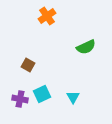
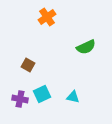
orange cross: moved 1 px down
cyan triangle: rotated 48 degrees counterclockwise
